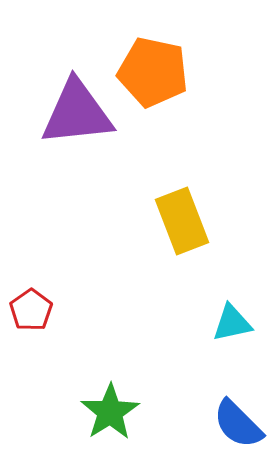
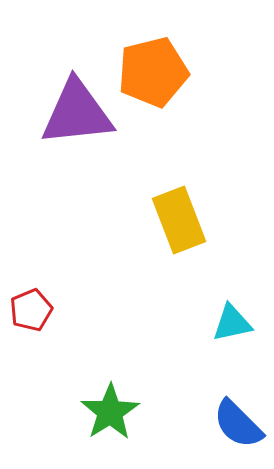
orange pentagon: rotated 26 degrees counterclockwise
yellow rectangle: moved 3 px left, 1 px up
red pentagon: rotated 12 degrees clockwise
